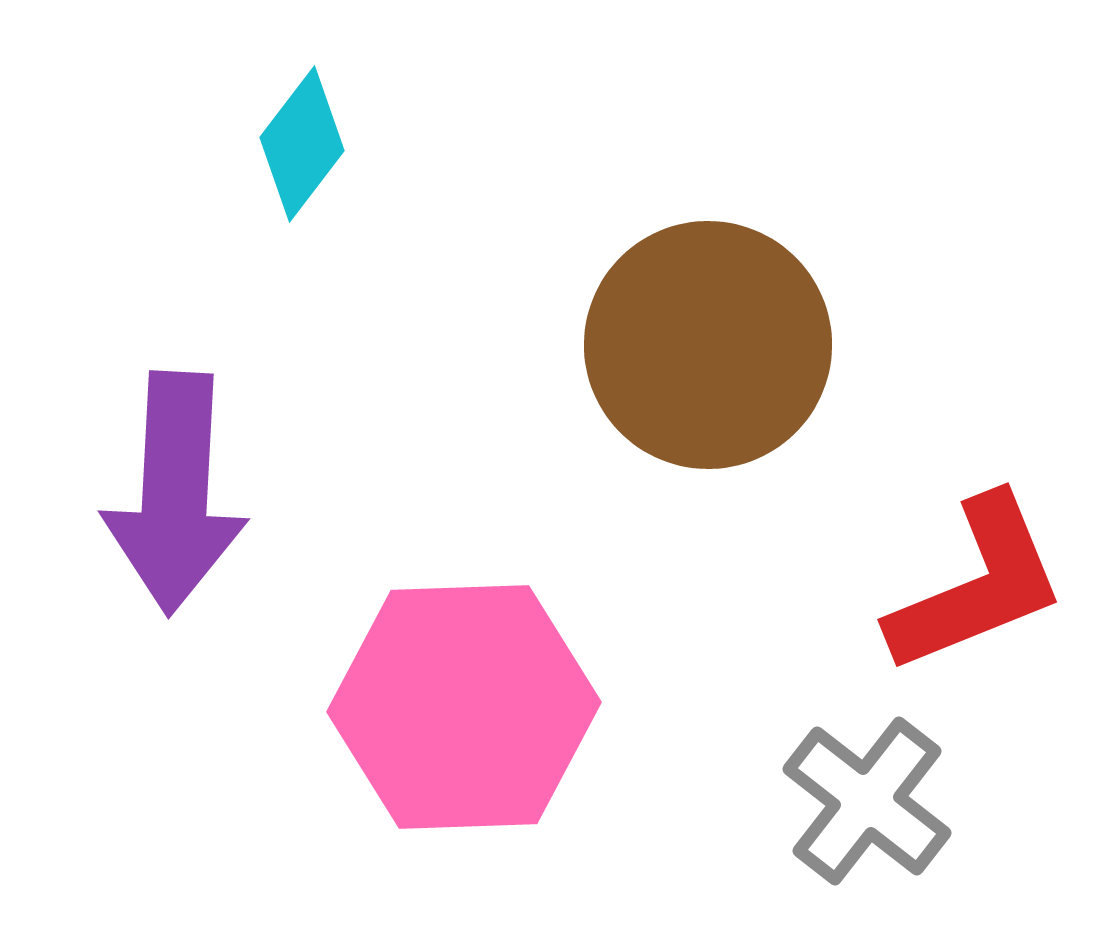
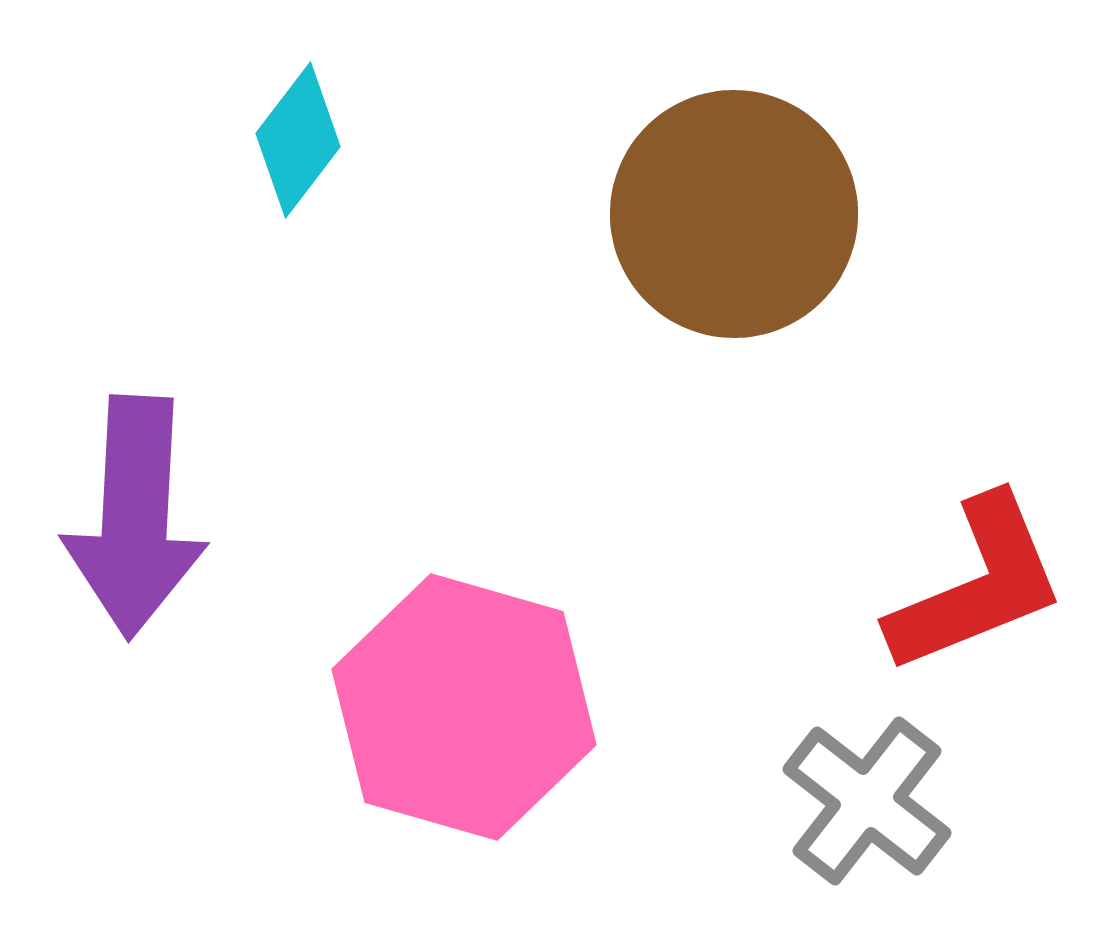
cyan diamond: moved 4 px left, 4 px up
brown circle: moved 26 px right, 131 px up
purple arrow: moved 40 px left, 24 px down
pink hexagon: rotated 18 degrees clockwise
